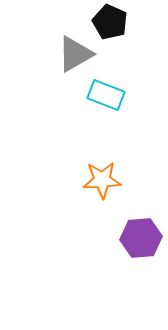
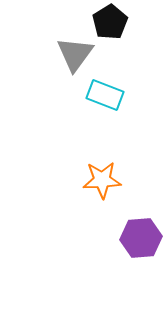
black pentagon: rotated 16 degrees clockwise
gray triangle: rotated 24 degrees counterclockwise
cyan rectangle: moved 1 px left
